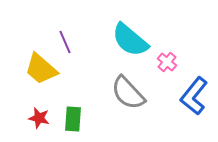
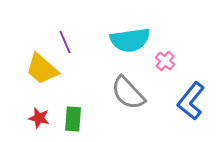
cyan semicircle: rotated 48 degrees counterclockwise
pink cross: moved 2 px left, 1 px up
yellow trapezoid: moved 1 px right
blue L-shape: moved 3 px left, 5 px down
